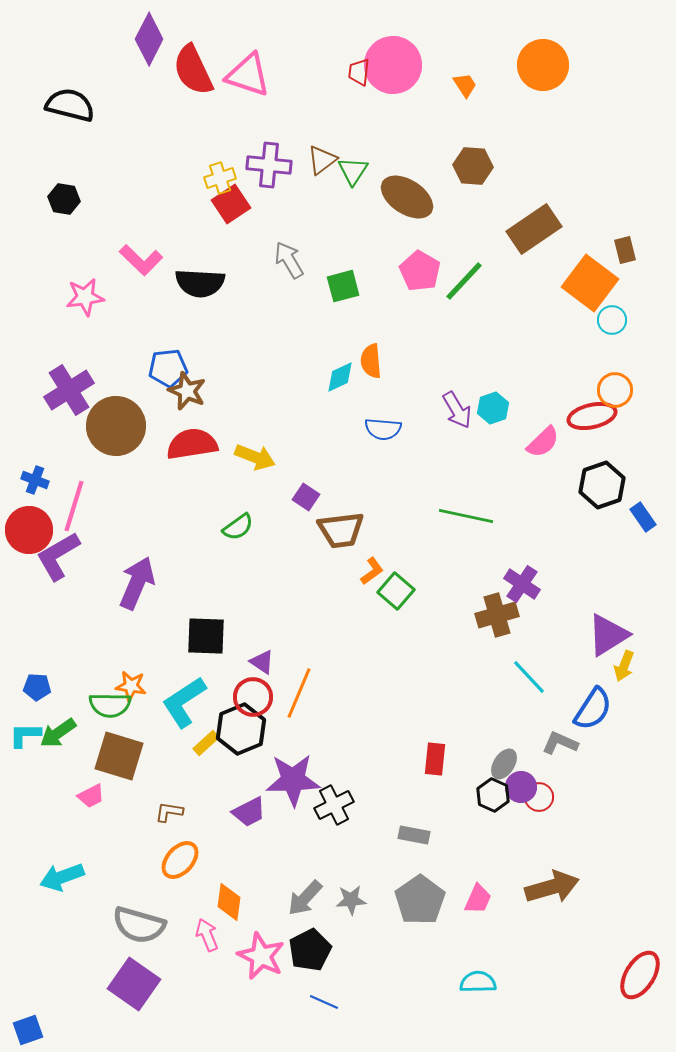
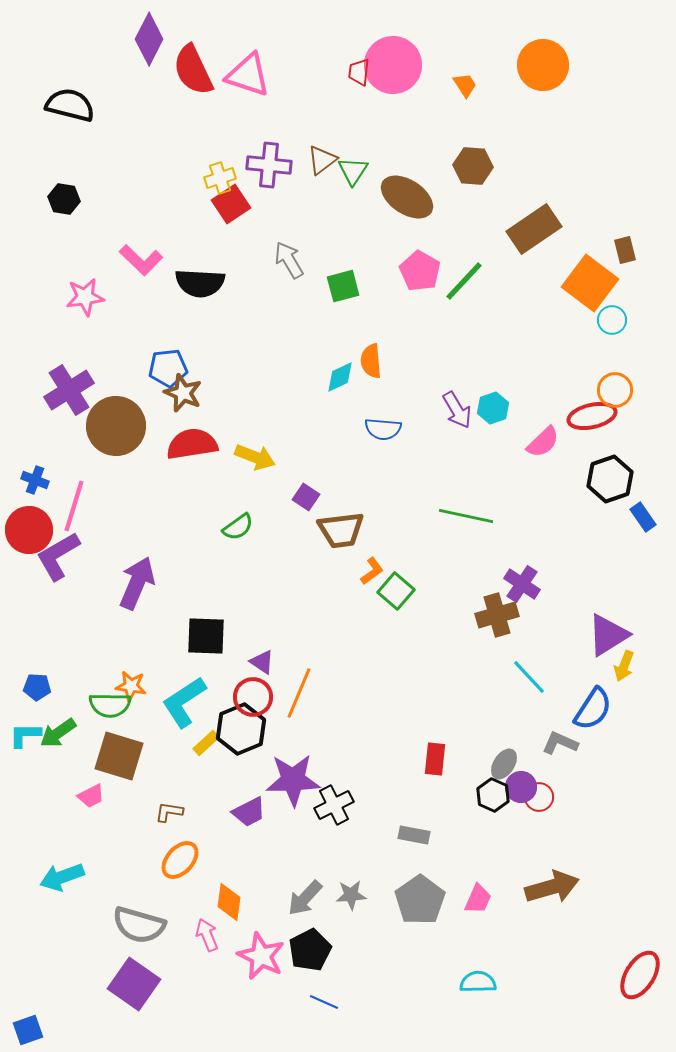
brown star at (187, 391): moved 4 px left, 2 px down
black hexagon at (602, 485): moved 8 px right, 6 px up
gray star at (351, 900): moved 5 px up
